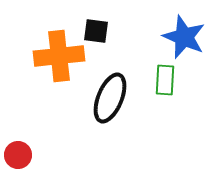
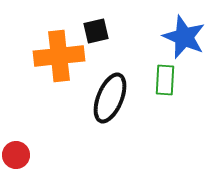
black square: rotated 20 degrees counterclockwise
red circle: moved 2 px left
